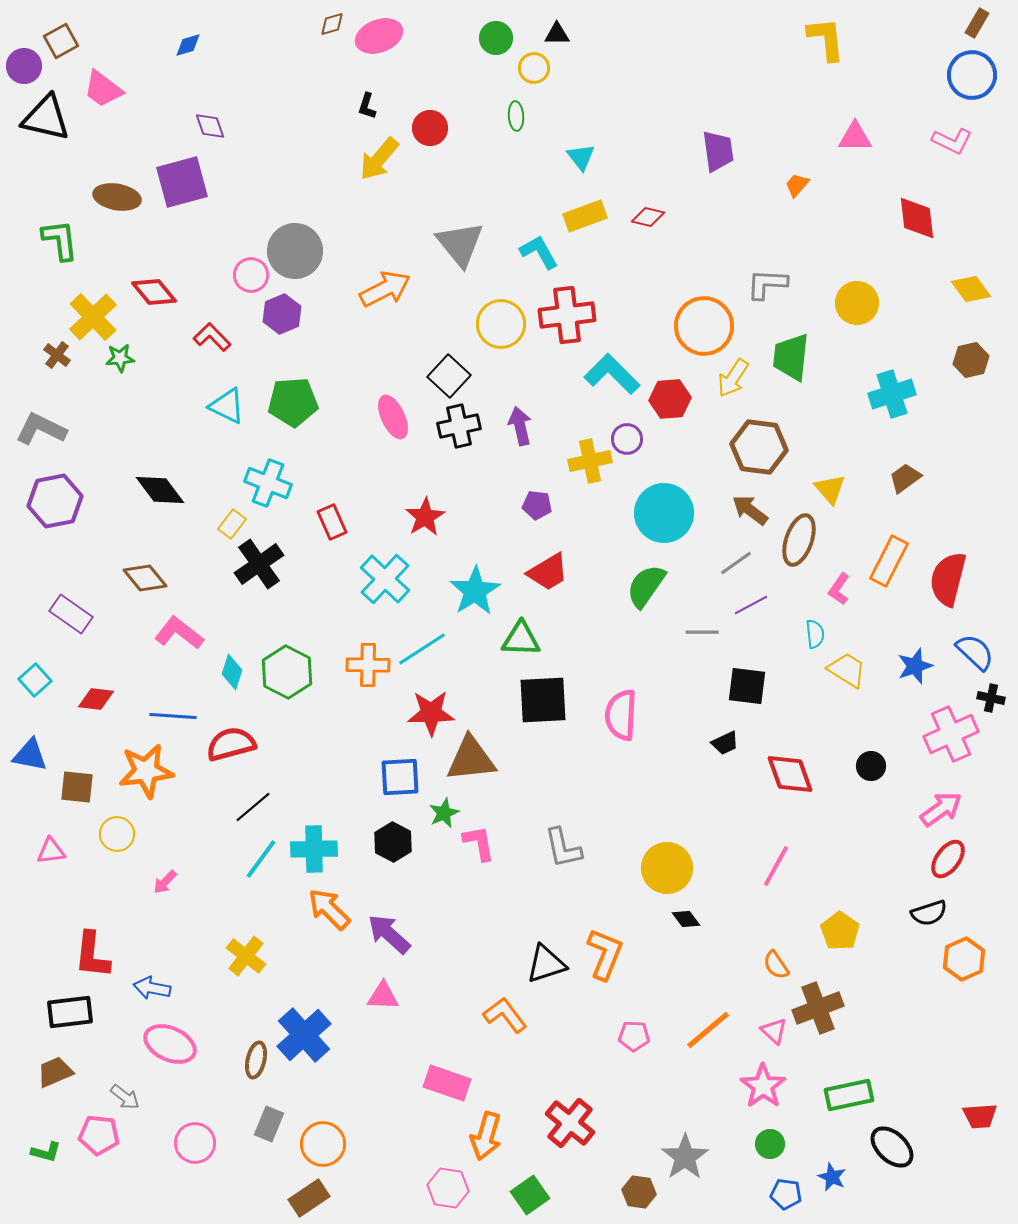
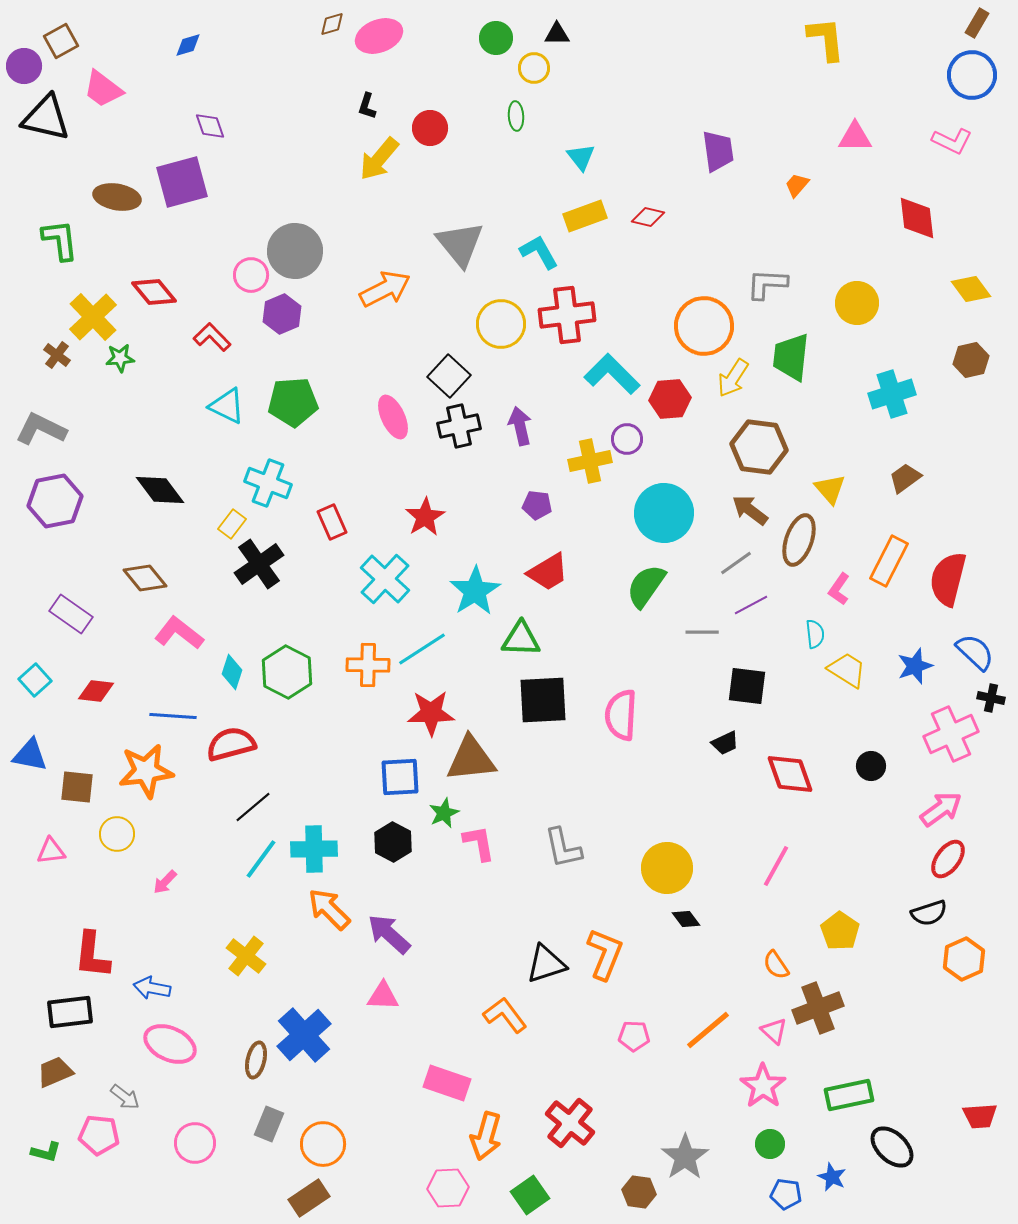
red diamond at (96, 699): moved 8 px up
pink hexagon at (448, 1188): rotated 12 degrees counterclockwise
